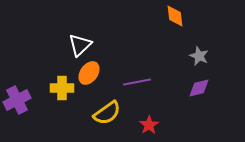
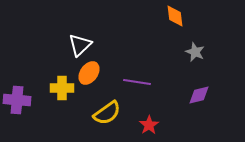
gray star: moved 4 px left, 4 px up
purple line: rotated 20 degrees clockwise
purple diamond: moved 7 px down
purple cross: rotated 32 degrees clockwise
